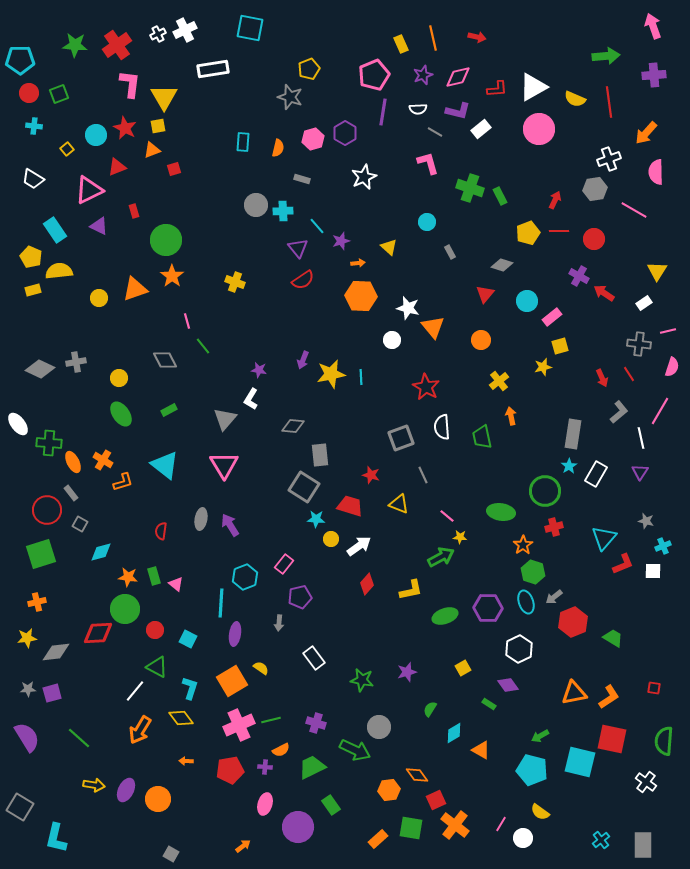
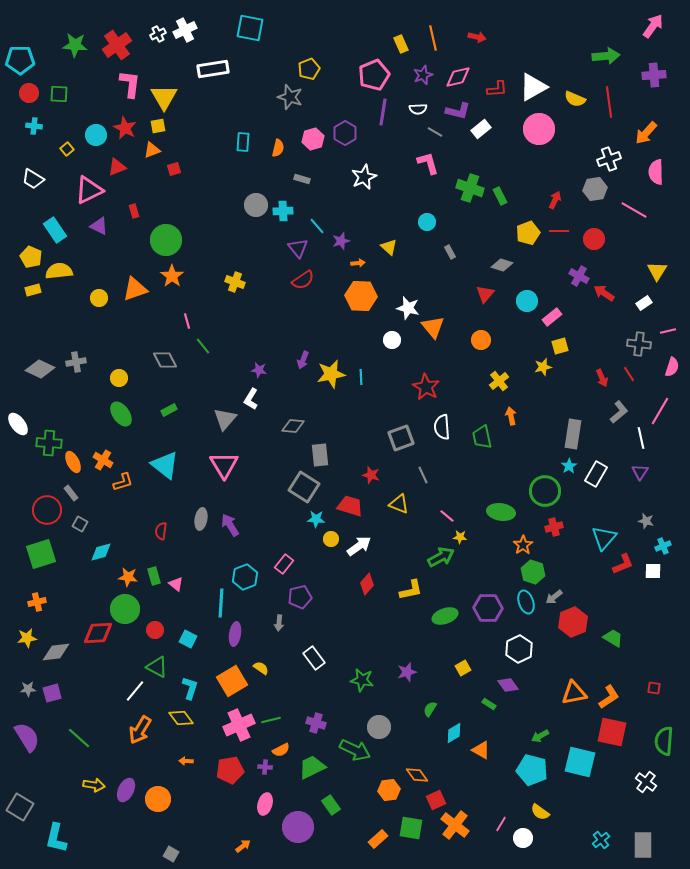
pink arrow at (653, 26): rotated 55 degrees clockwise
green square at (59, 94): rotated 24 degrees clockwise
red square at (612, 739): moved 7 px up
